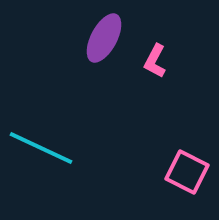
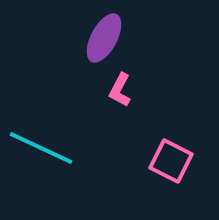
pink L-shape: moved 35 px left, 29 px down
pink square: moved 16 px left, 11 px up
